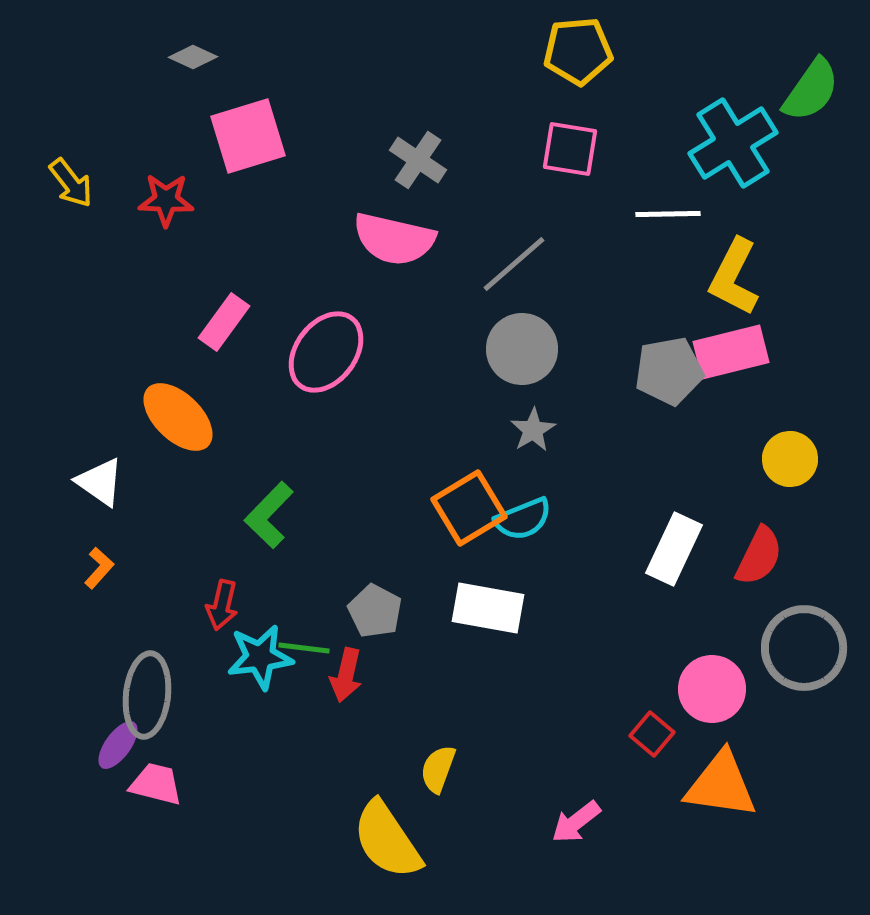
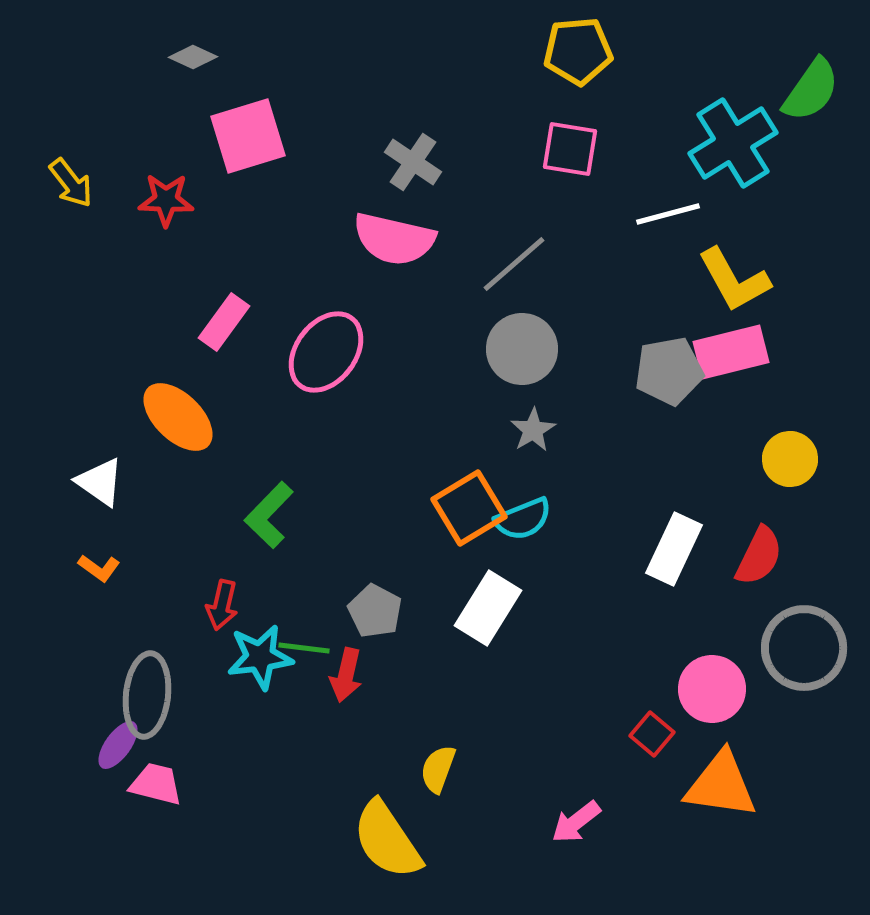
gray cross at (418, 160): moved 5 px left, 2 px down
white line at (668, 214): rotated 14 degrees counterclockwise
yellow L-shape at (734, 277): moved 3 px down; rotated 56 degrees counterclockwise
orange L-shape at (99, 568): rotated 84 degrees clockwise
white rectangle at (488, 608): rotated 68 degrees counterclockwise
